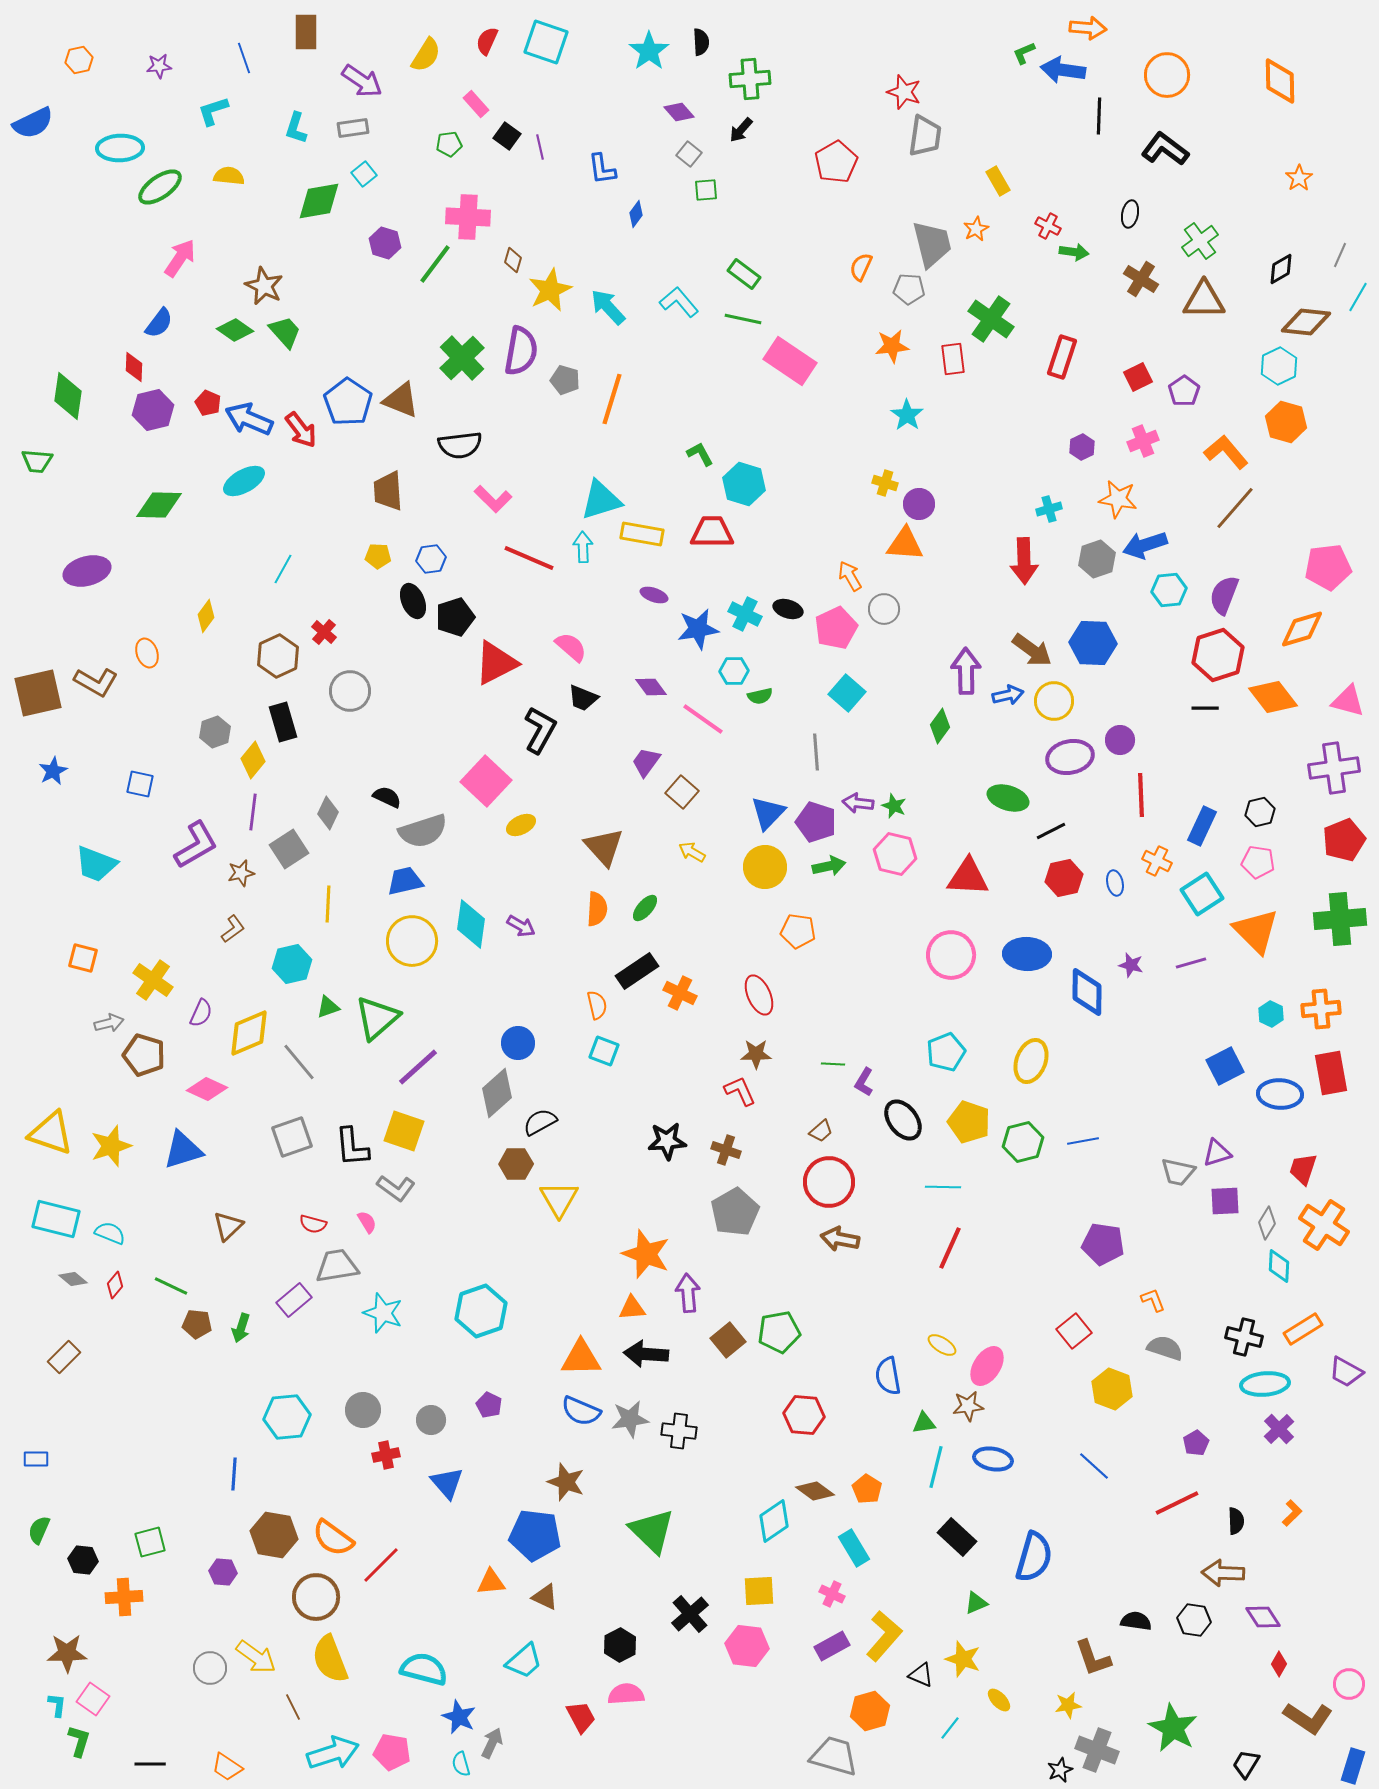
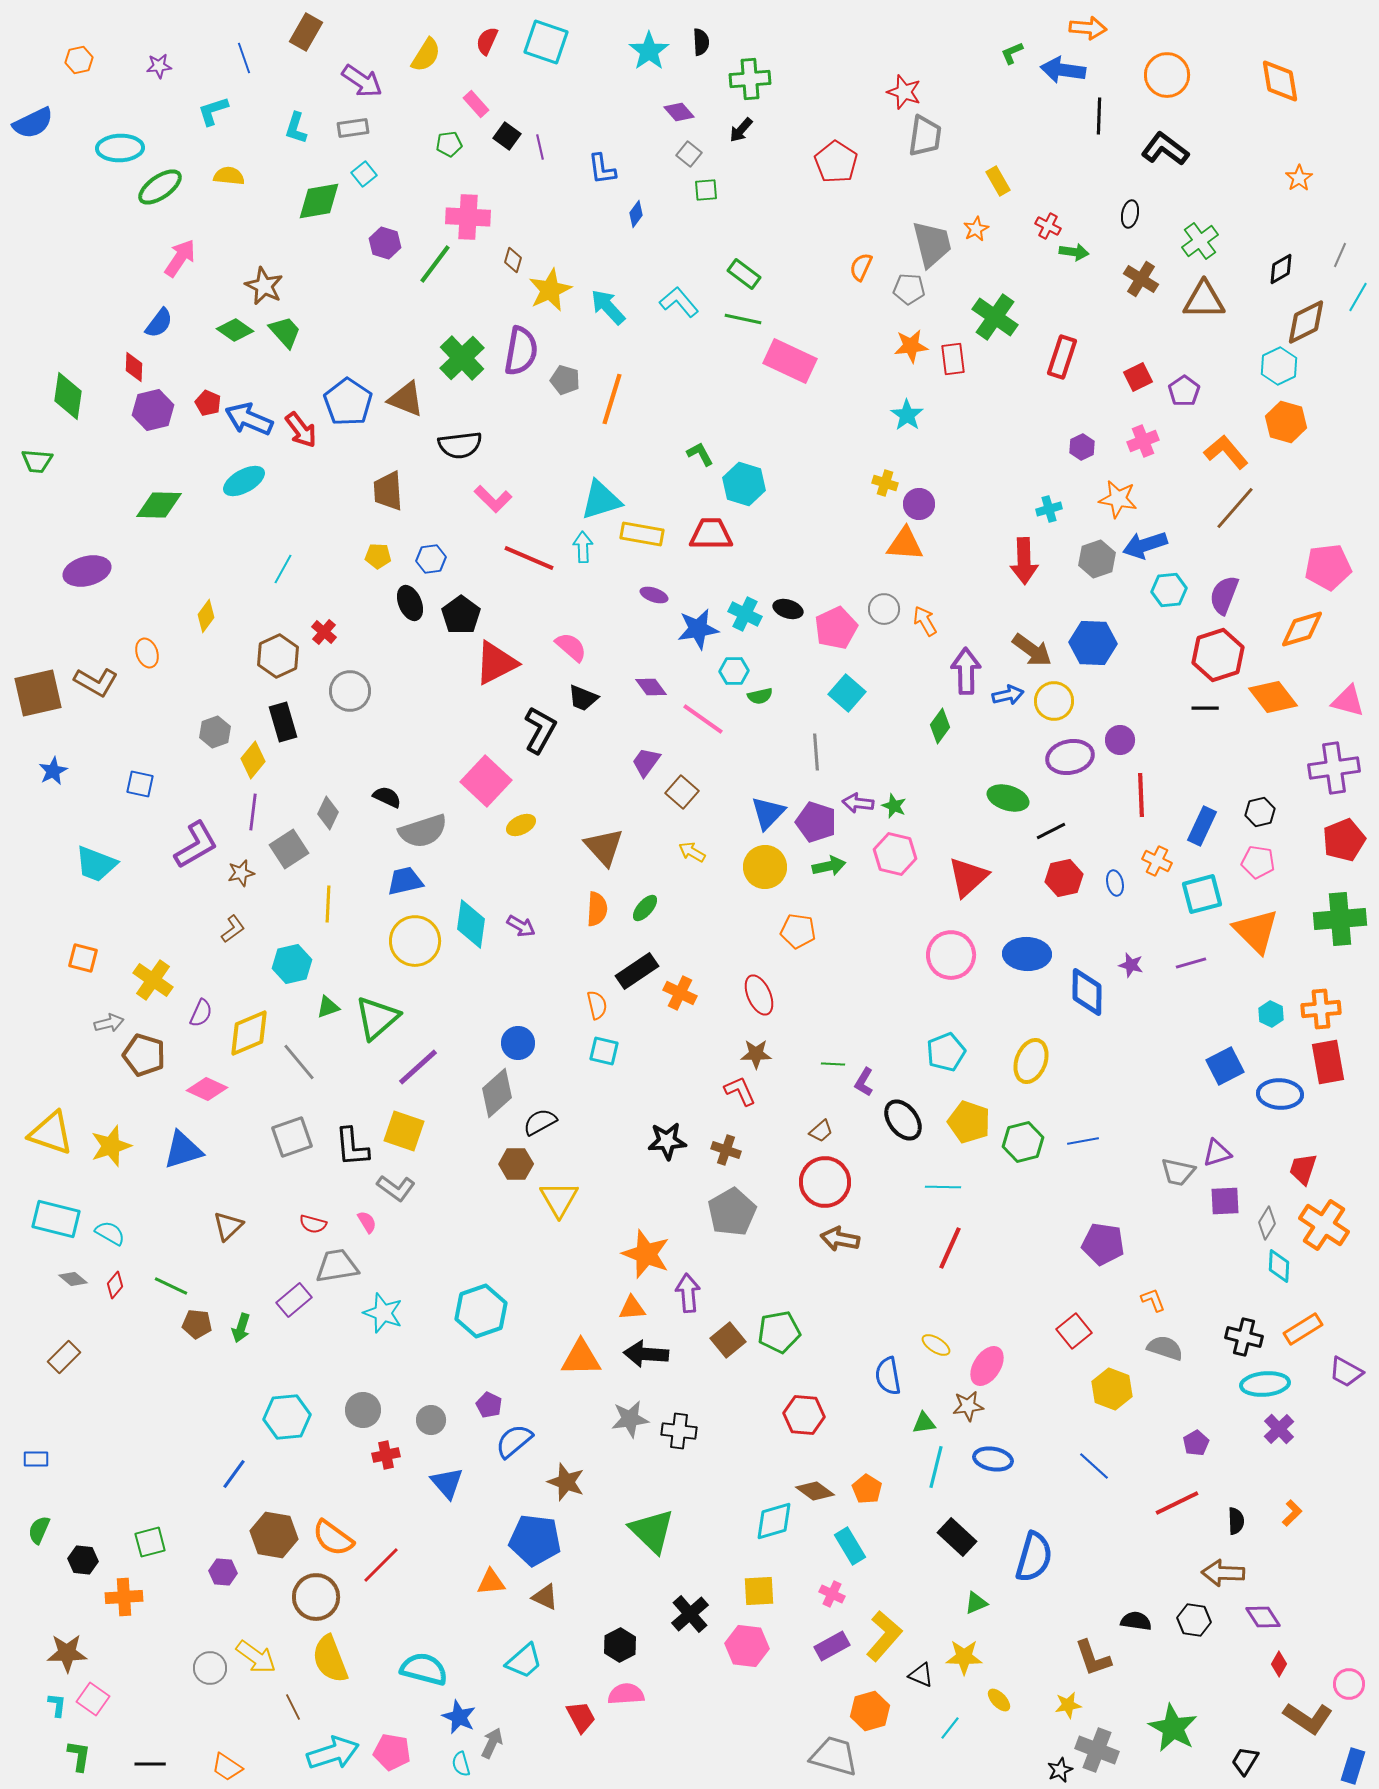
brown rectangle at (306, 32): rotated 30 degrees clockwise
green L-shape at (1024, 53): moved 12 px left
orange diamond at (1280, 81): rotated 9 degrees counterclockwise
red pentagon at (836, 162): rotated 9 degrees counterclockwise
green cross at (991, 319): moved 4 px right, 2 px up
brown diamond at (1306, 322): rotated 33 degrees counterclockwise
orange star at (892, 346): moved 19 px right
pink rectangle at (790, 361): rotated 9 degrees counterclockwise
brown triangle at (401, 400): moved 5 px right, 1 px up
red trapezoid at (712, 532): moved 1 px left, 2 px down
orange arrow at (850, 576): moved 75 px right, 45 px down
black ellipse at (413, 601): moved 3 px left, 2 px down
black pentagon at (455, 617): moved 6 px right, 2 px up; rotated 18 degrees counterclockwise
red triangle at (968, 877): rotated 45 degrees counterclockwise
cyan square at (1202, 894): rotated 18 degrees clockwise
yellow circle at (412, 941): moved 3 px right
cyan square at (604, 1051): rotated 8 degrees counterclockwise
red rectangle at (1331, 1073): moved 3 px left, 11 px up
red circle at (829, 1182): moved 4 px left
gray pentagon at (735, 1212): moved 3 px left
cyan semicircle at (110, 1233): rotated 8 degrees clockwise
yellow ellipse at (942, 1345): moved 6 px left
blue semicircle at (581, 1411): moved 67 px left, 30 px down; rotated 117 degrees clockwise
blue line at (234, 1474): rotated 32 degrees clockwise
cyan diamond at (774, 1521): rotated 18 degrees clockwise
blue pentagon at (535, 1535): moved 5 px down
cyan rectangle at (854, 1548): moved 4 px left, 2 px up
yellow star at (963, 1659): moved 1 px right, 2 px up; rotated 18 degrees counterclockwise
green L-shape at (79, 1741): moved 15 px down; rotated 8 degrees counterclockwise
black trapezoid at (1246, 1764): moved 1 px left, 3 px up
